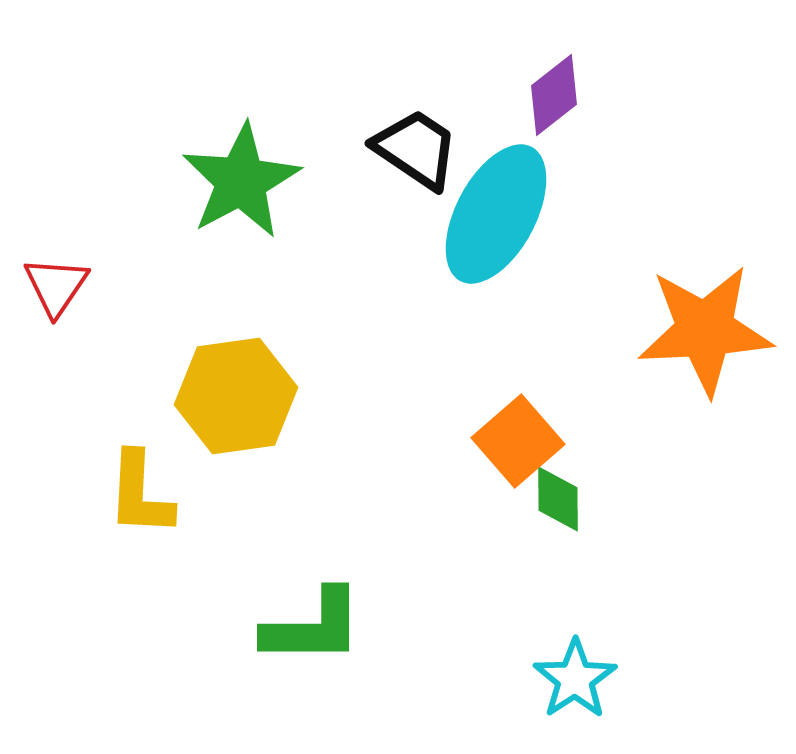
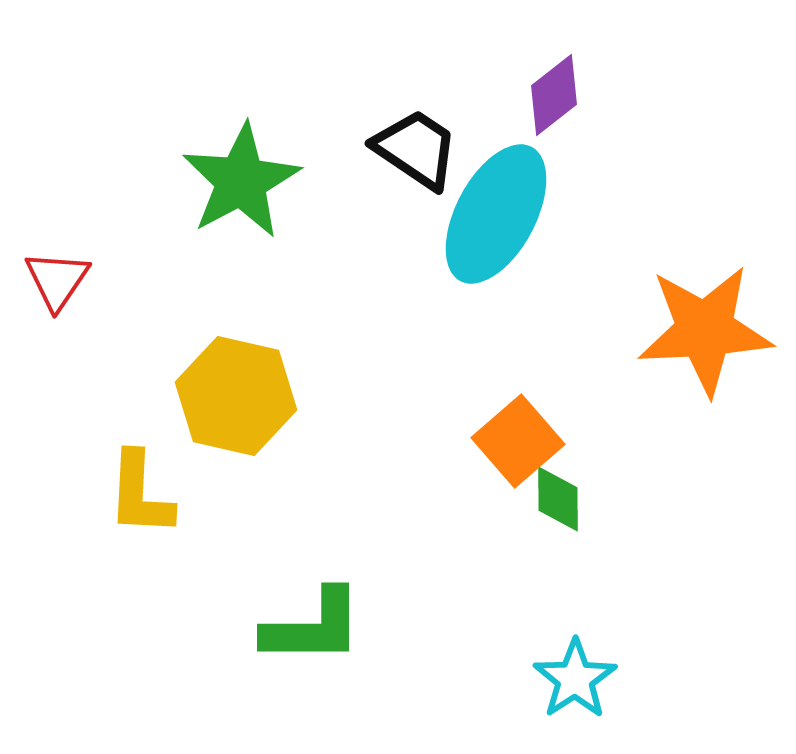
red triangle: moved 1 px right, 6 px up
yellow hexagon: rotated 21 degrees clockwise
